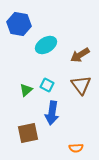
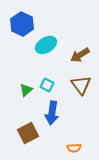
blue hexagon: moved 3 px right; rotated 15 degrees clockwise
brown square: rotated 15 degrees counterclockwise
orange semicircle: moved 2 px left
